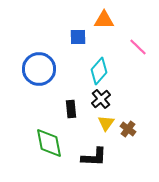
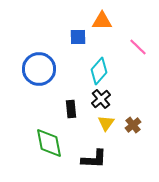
orange triangle: moved 2 px left, 1 px down
brown cross: moved 5 px right, 4 px up; rotated 14 degrees clockwise
black L-shape: moved 2 px down
